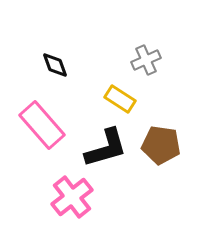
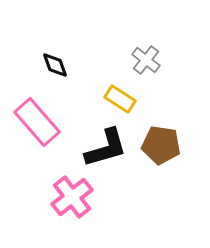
gray cross: rotated 28 degrees counterclockwise
pink rectangle: moved 5 px left, 3 px up
